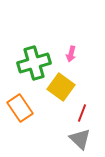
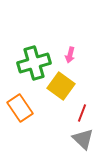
pink arrow: moved 1 px left, 1 px down
yellow square: moved 1 px up
gray triangle: moved 3 px right
